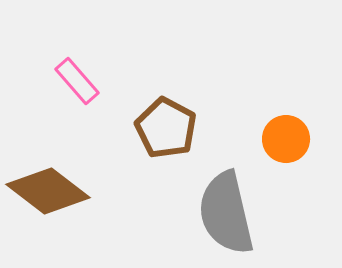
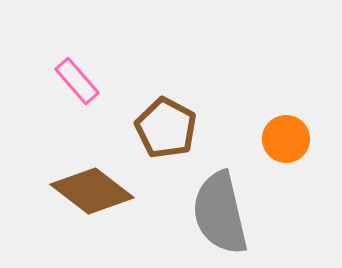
brown diamond: moved 44 px right
gray semicircle: moved 6 px left
